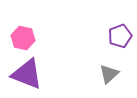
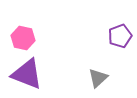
gray triangle: moved 11 px left, 4 px down
